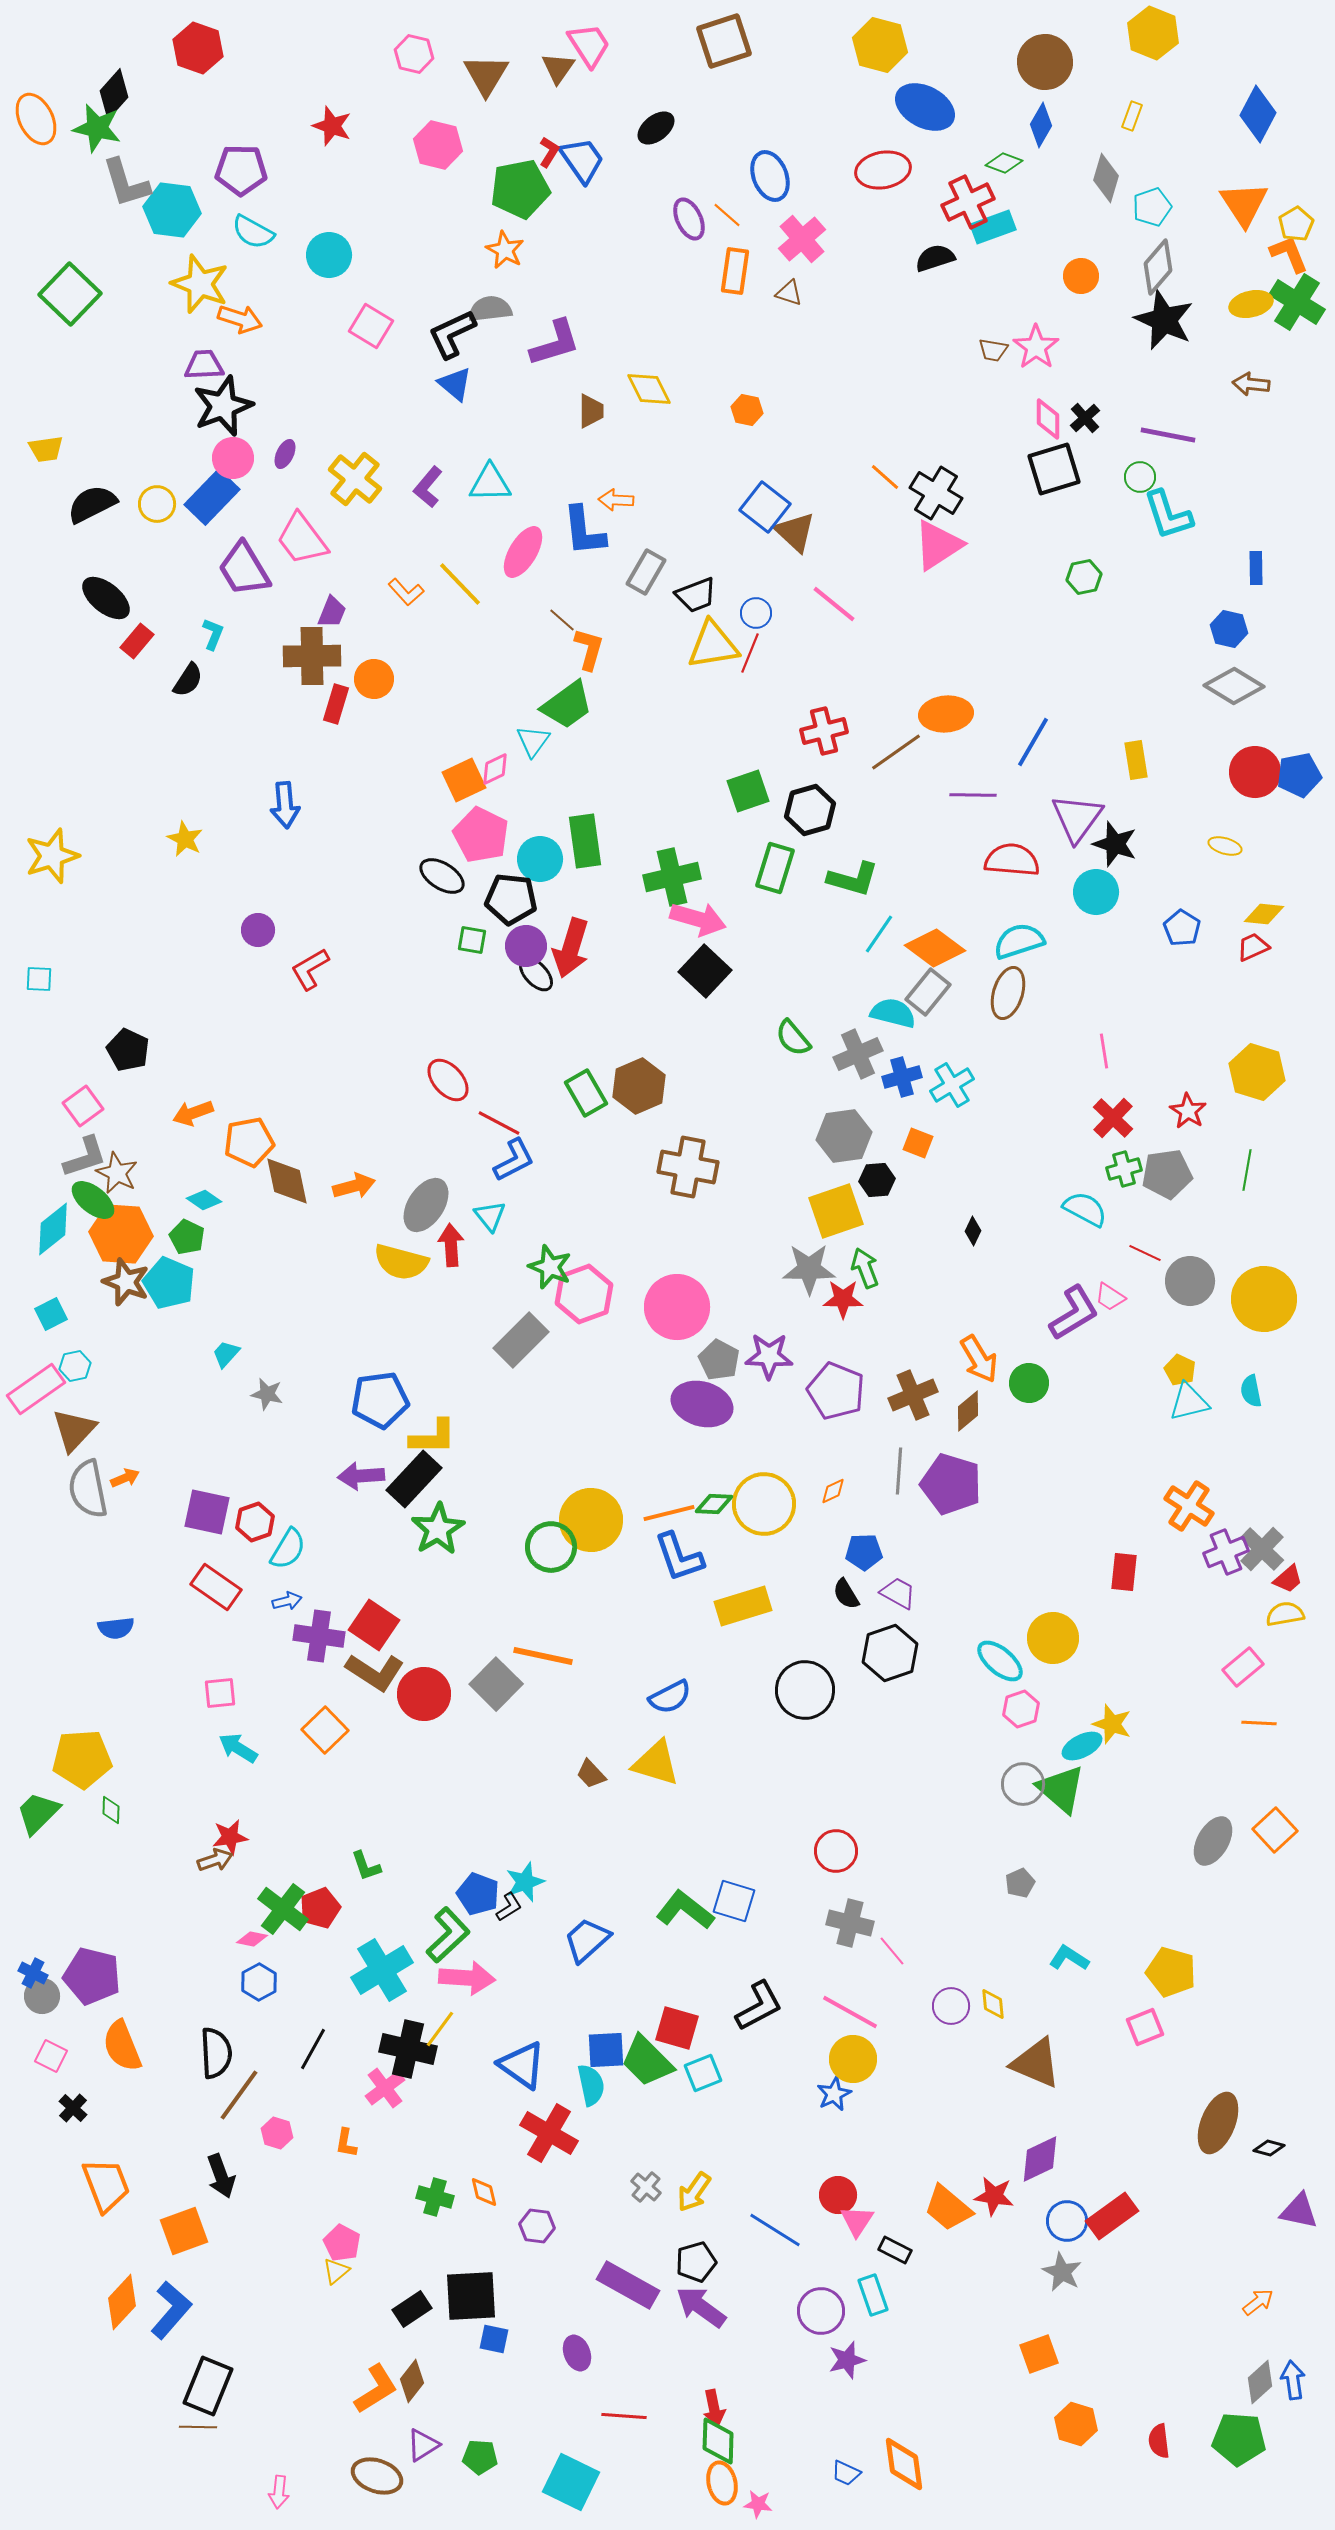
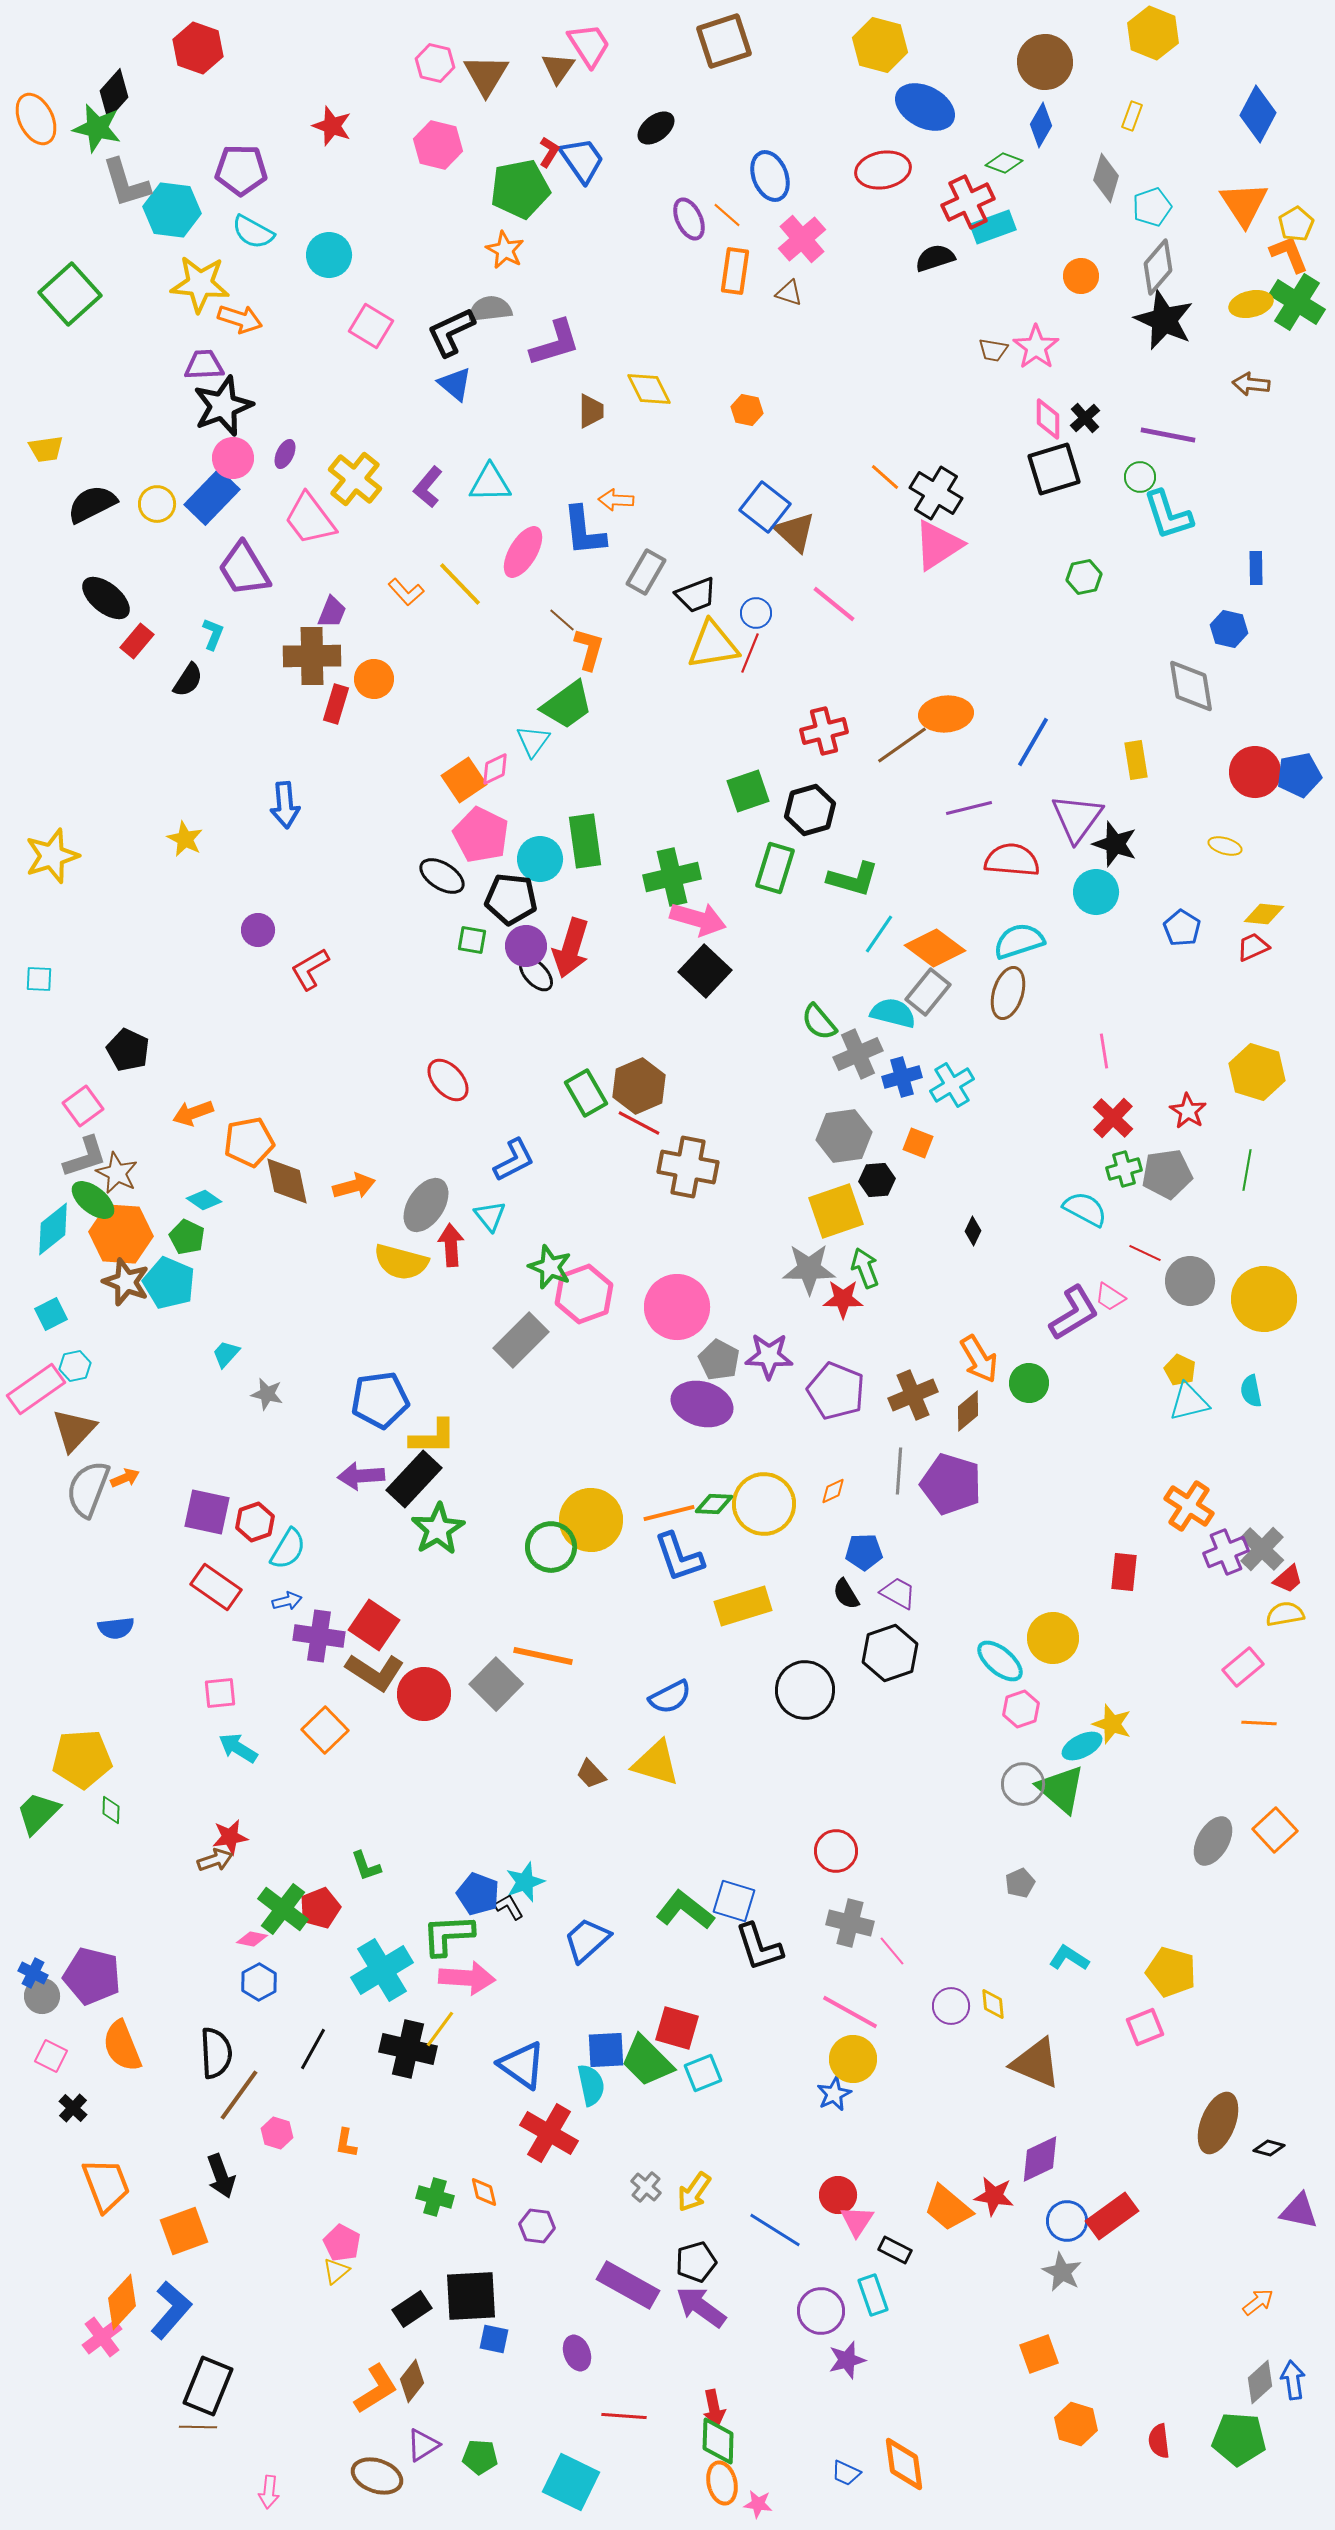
pink hexagon at (414, 54): moved 21 px right, 9 px down
yellow star at (200, 284): rotated 16 degrees counterclockwise
green square at (70, 294): rotated 4 degrees clockwise
black L-shape at (452, 334): moved 1 px left, 2 px up
pink trapezoid at (302, 539): moved 8 px right, 20 px up
gray diamond at (1234, 686): moved 43 px left; rotated 50 degrees clockwise
brown line at (896, 752): moved 6 px right, 7 px up
orange square at (464, 780): rotated 9 degrees counterclockwise
purple line at (973, 795): moved 4 px left, 13 px down; rotated 15 degrees counterclockwise
green semicircle at (793, 1038): moved 26 px right, 16 px up
red line at (499, 1123): moved 140 px right
gray semicircle at (88, 1489): rotated 32 degrees clockwise
black L-shape at (509, 1907): rotated 88 degrees counterclockwise
green L-shape at (448, 1935): rotated 140 degrees counterclockwise
black L-shape at (759, 2006): moved 59 px up; rotated 100 degrees clockwise
pink cross at (385, 2088): moved 283 px left, 249 px down
pink arrow at (279, 2492): moved 10 px left
